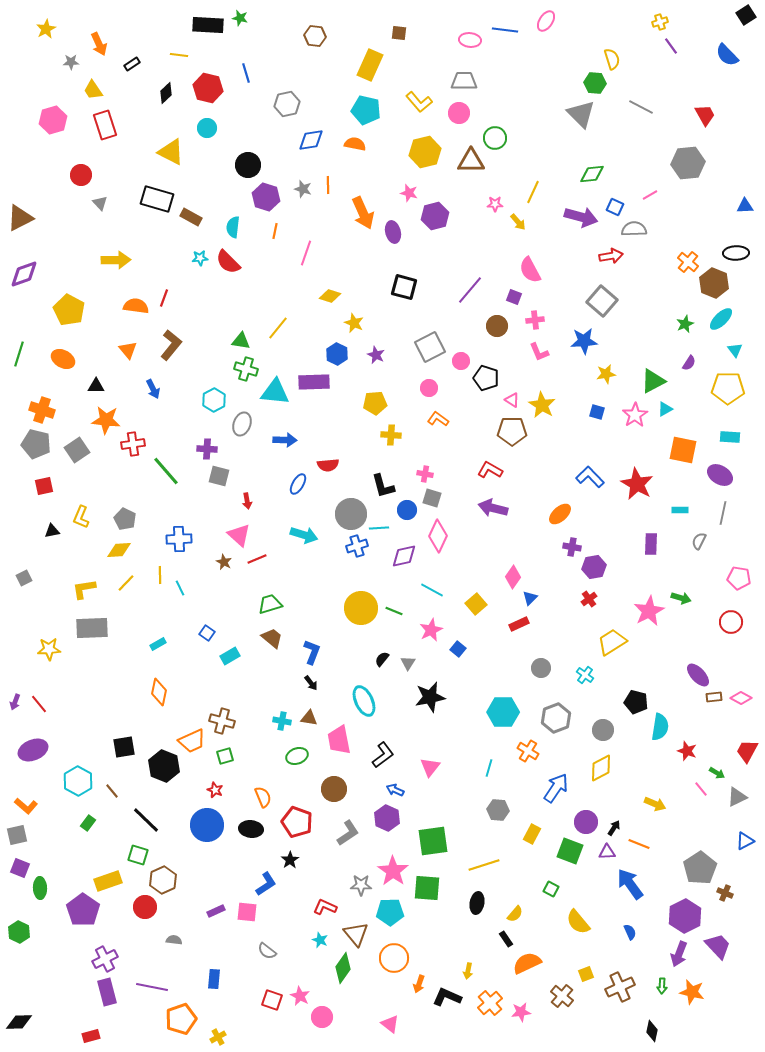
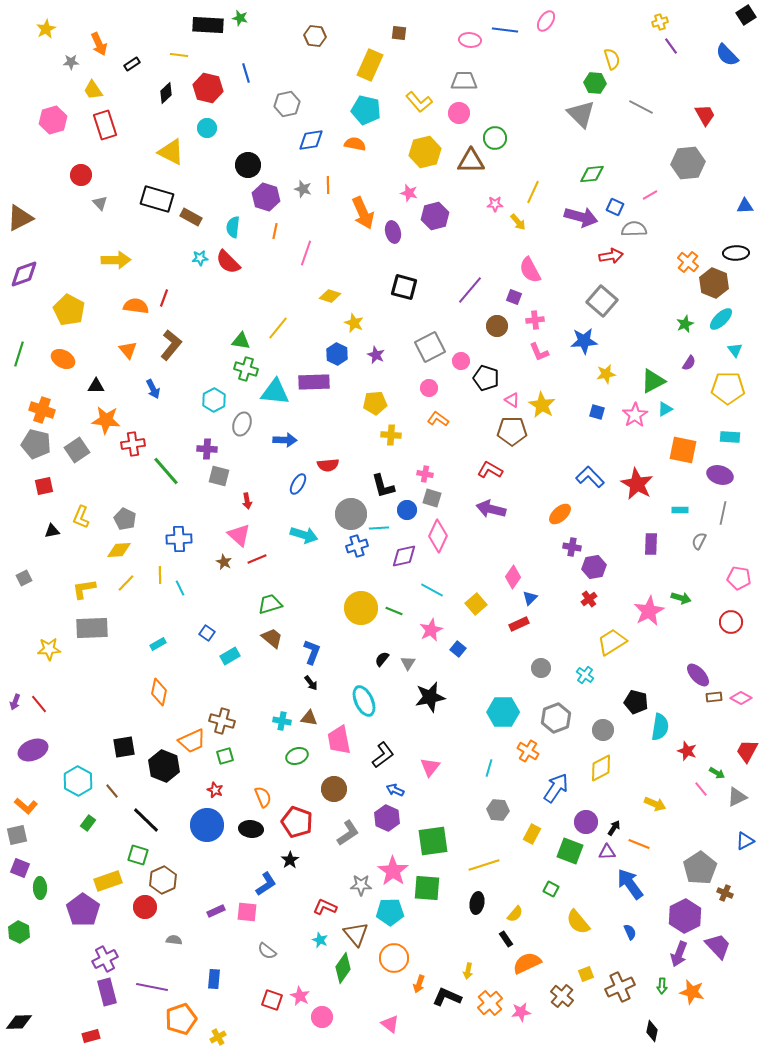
purple ellipse at (720, 475): rotated 15 degrees counterclockwise
purple arrow at (493, 508): moved 2 px left, 1 px down
